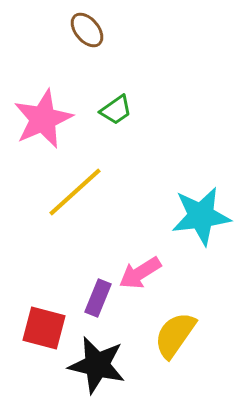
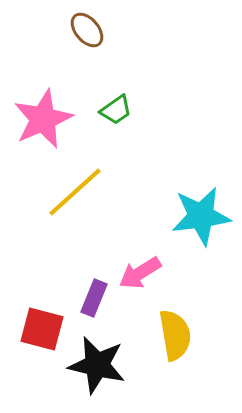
purple rectangle: moved 4 px left
red square: moved 2 px left, 1 px down
yellow semicircle: rotated 135 degrees clockwise
